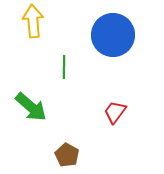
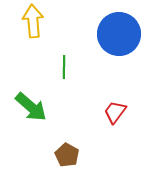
blue circle: moved 6 px right, 1 px up
